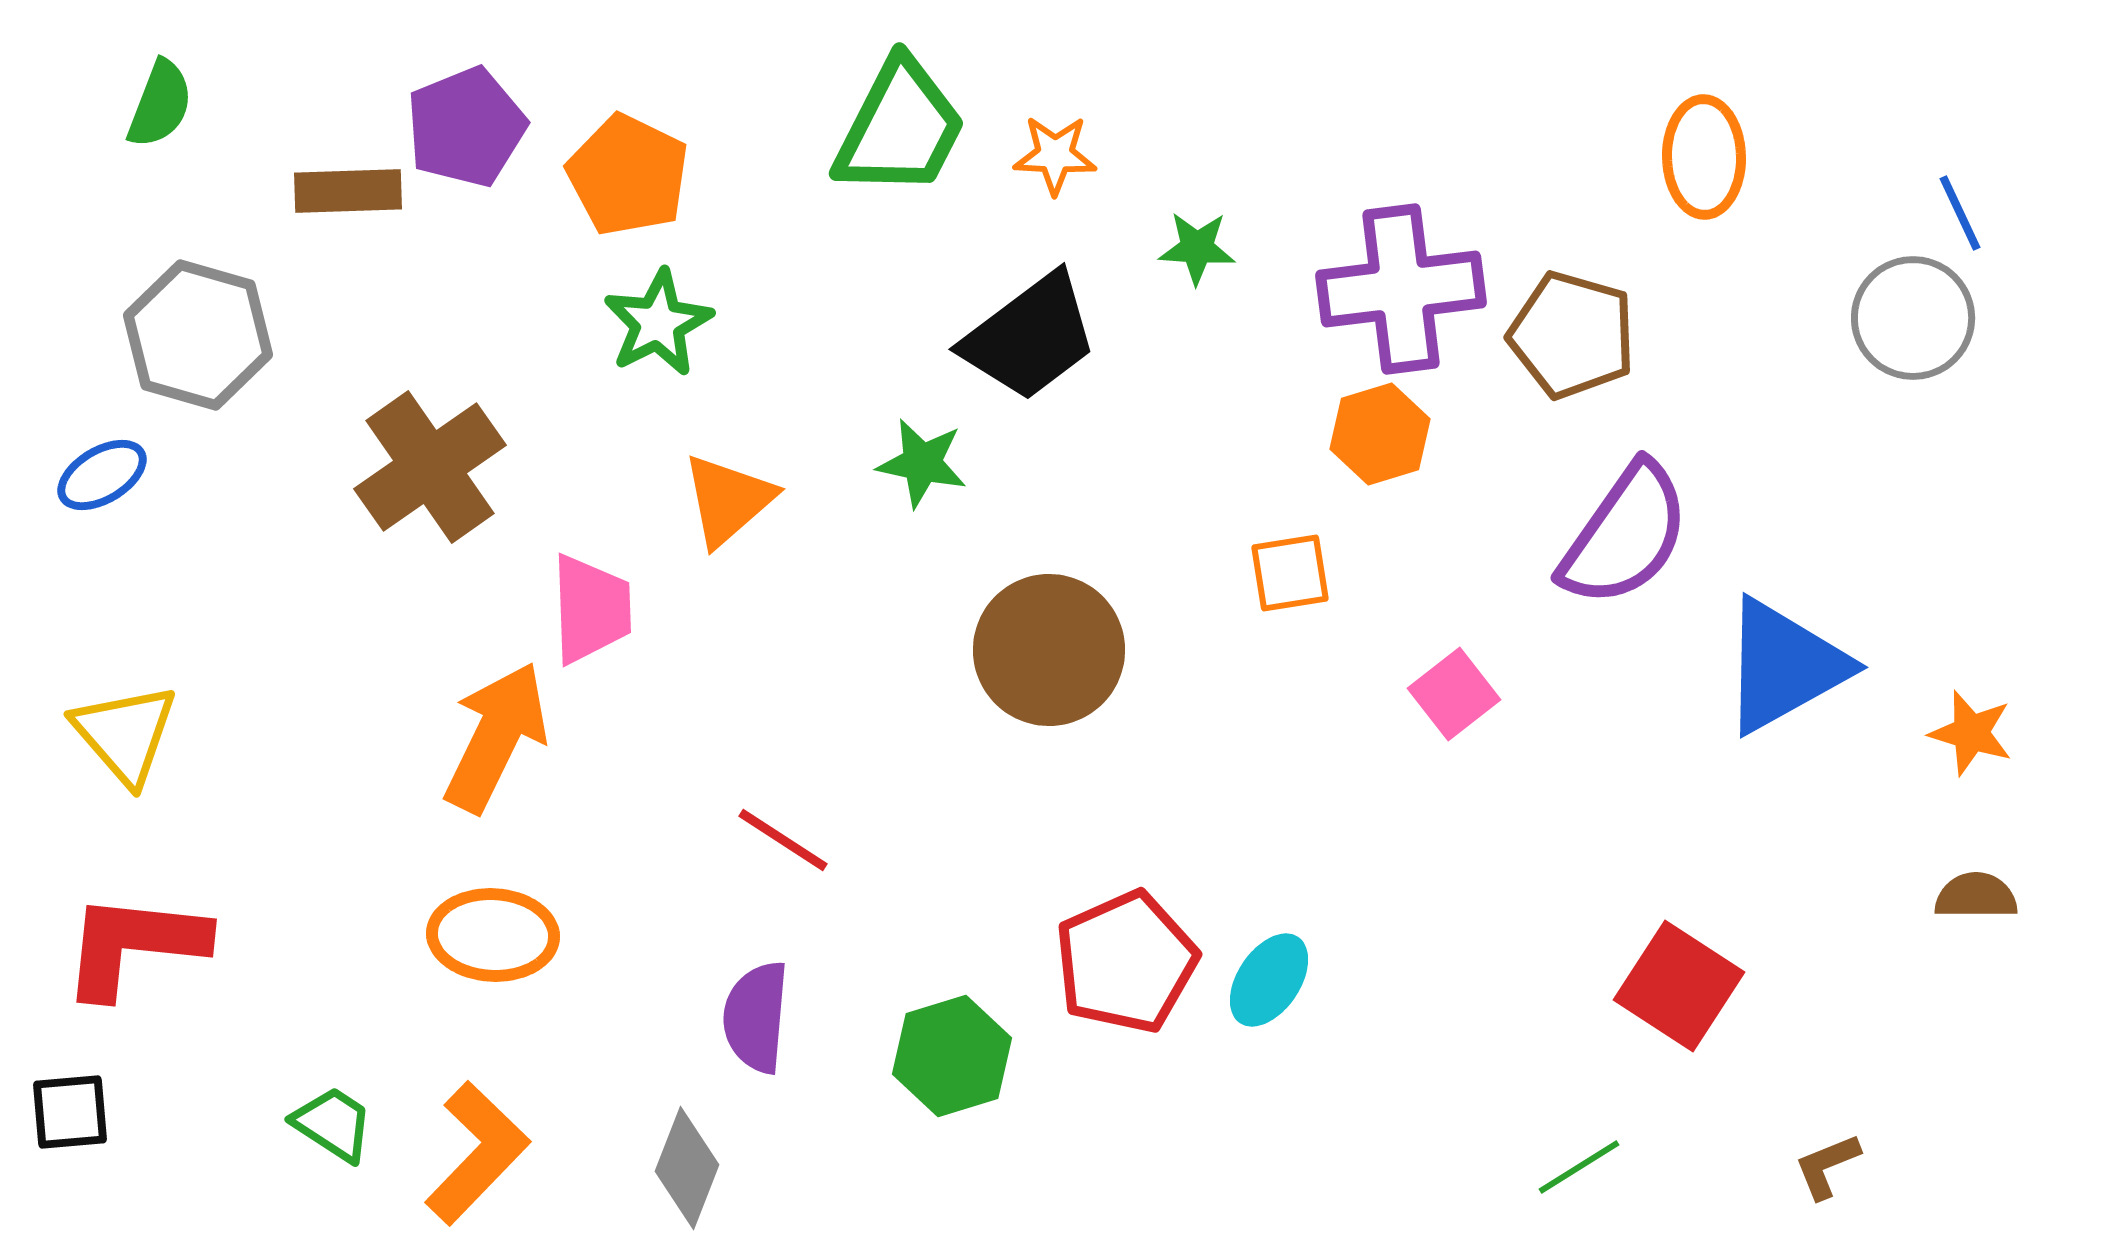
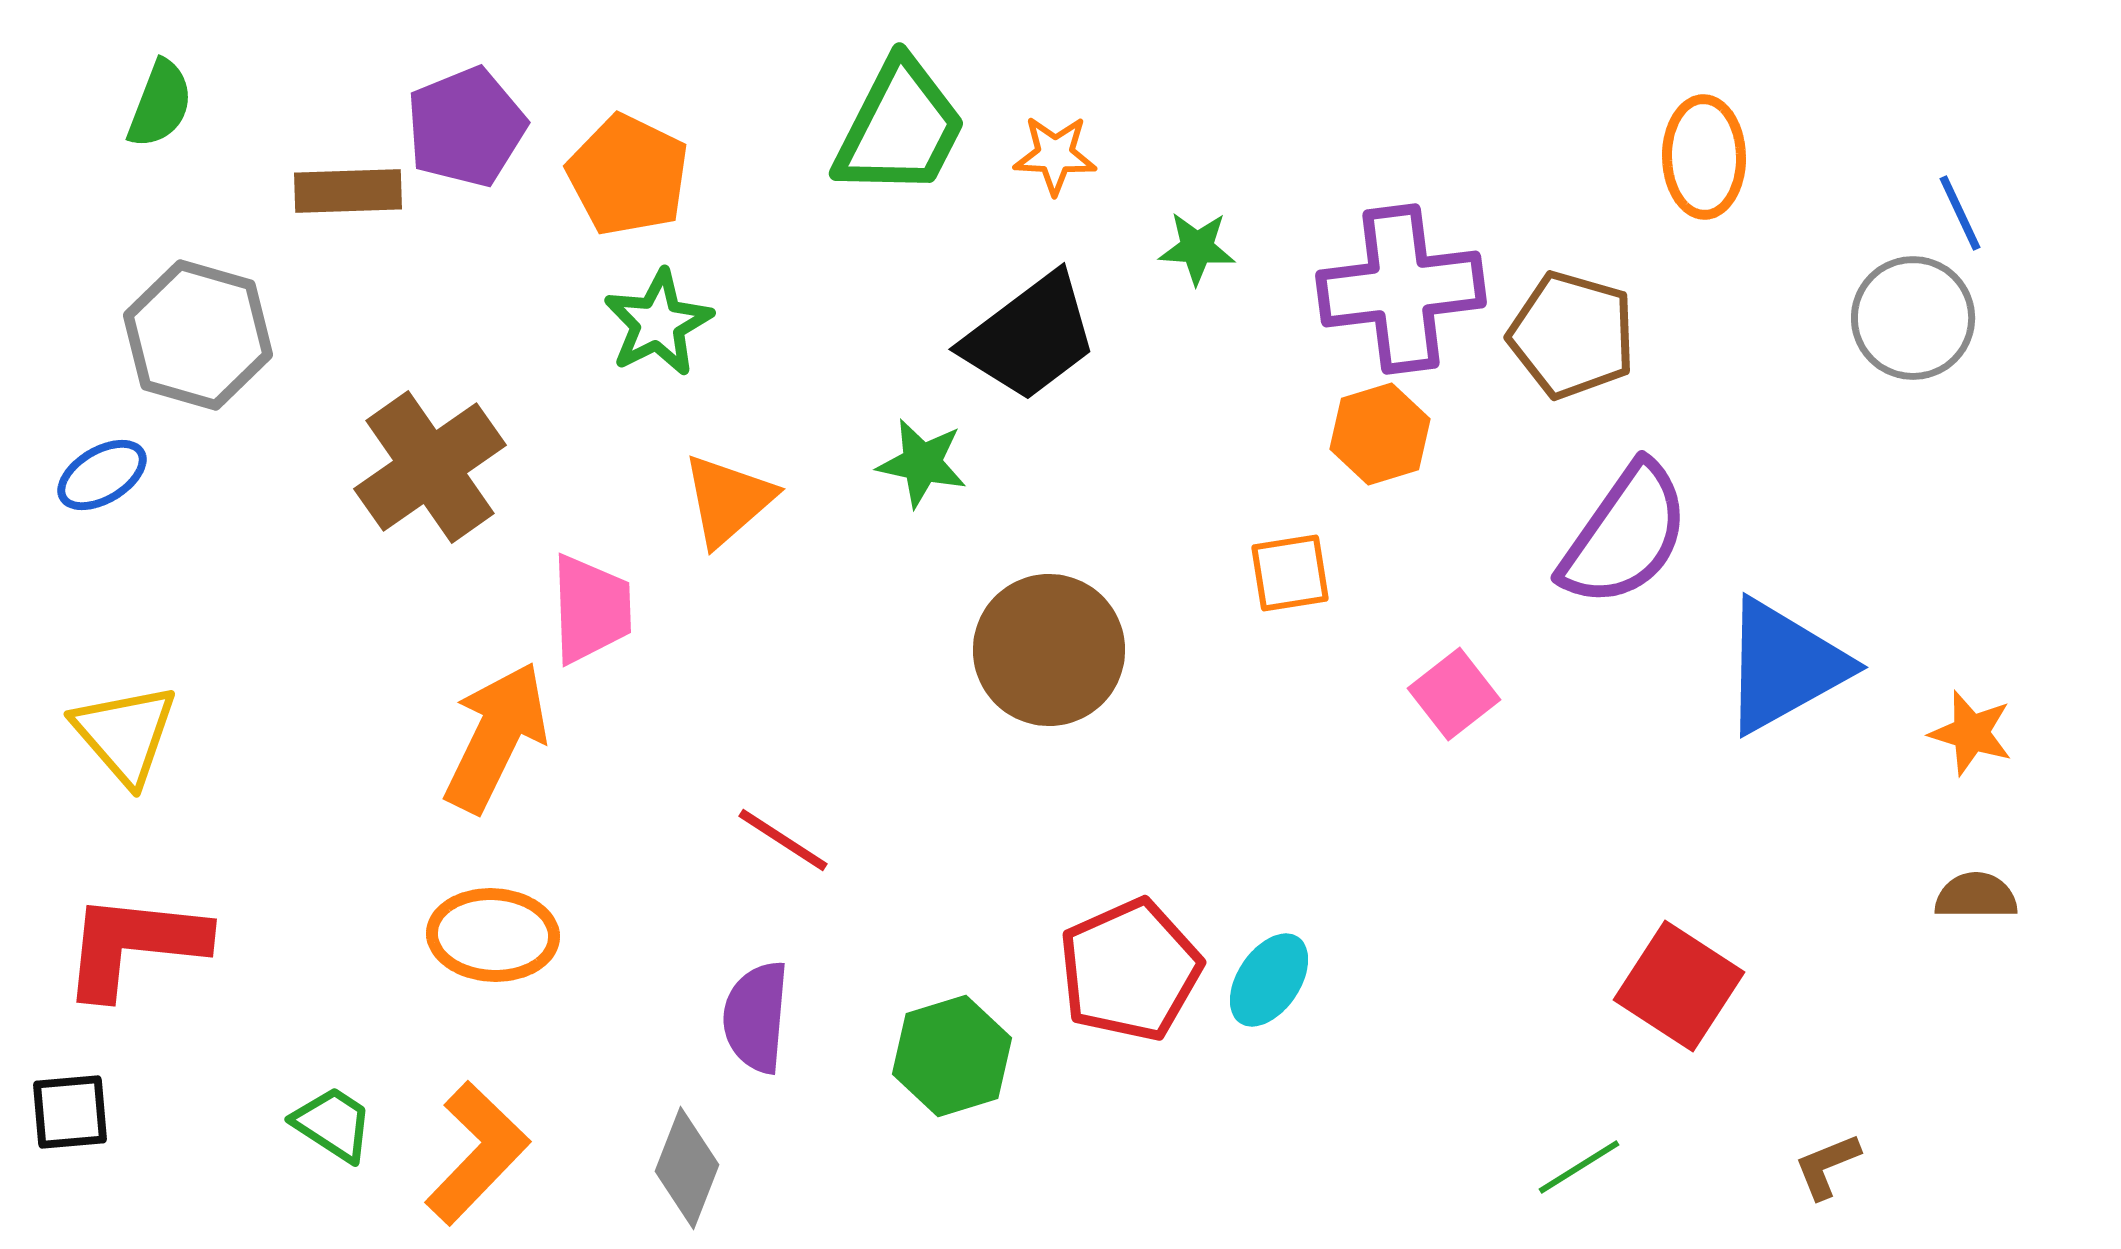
red pentagon at (1126, 962): moved 4 px right, 8 px down
